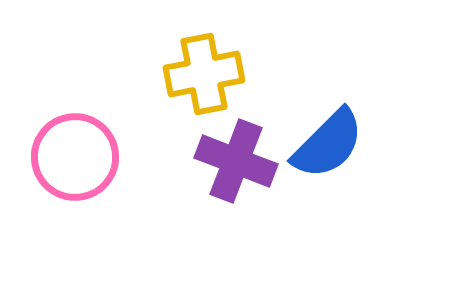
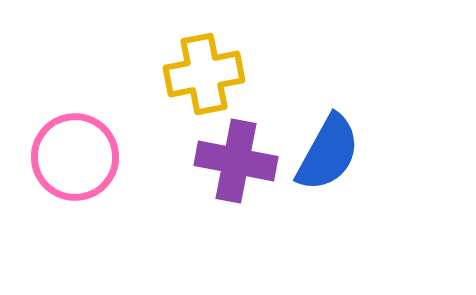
blue semicircle: moved 9 px down; rotated 16 degrees counterclockwise
purple cross: rotated 10 degrees counterclockwise
